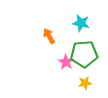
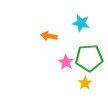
orange arrow: rotated 49 degrees counterclockwise
green pentagon: moved 5 px right, 4 px down
yellow star: rotated 24 degrees counterclockwise
